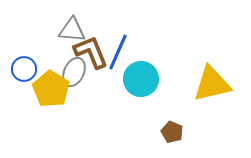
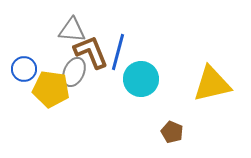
blue line: rotated 9 degrees counterclockwise
yellow pentagon: rotated 24 degrees counterclockwise
